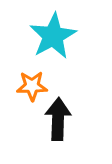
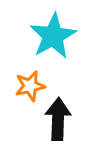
orange star: moved 2 px left; rotated 12 degrees counterclockwise
